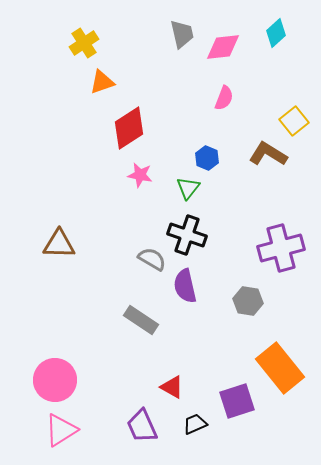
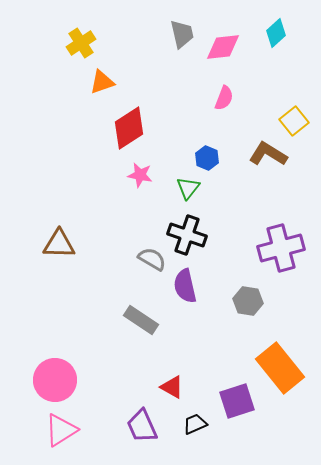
yellow cross: moved 3 px left
